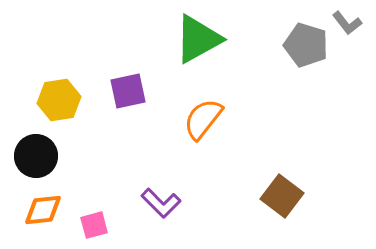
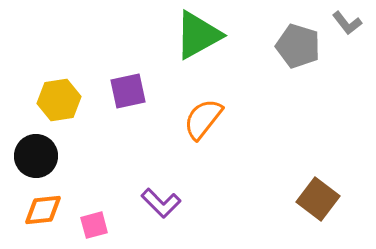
green triangle: moved 4 px up
gray pentagon: moved 8 px left, 1 px down
brown square: moved 36 px right, 3 px down
